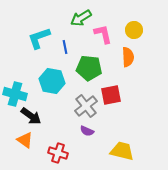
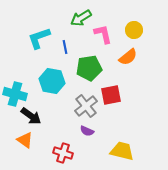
orange semicircle: rotated 54 degrees clockwise
green pentagon: rotated 15 degrees counterclockwise
red cross: moved 5 px right
